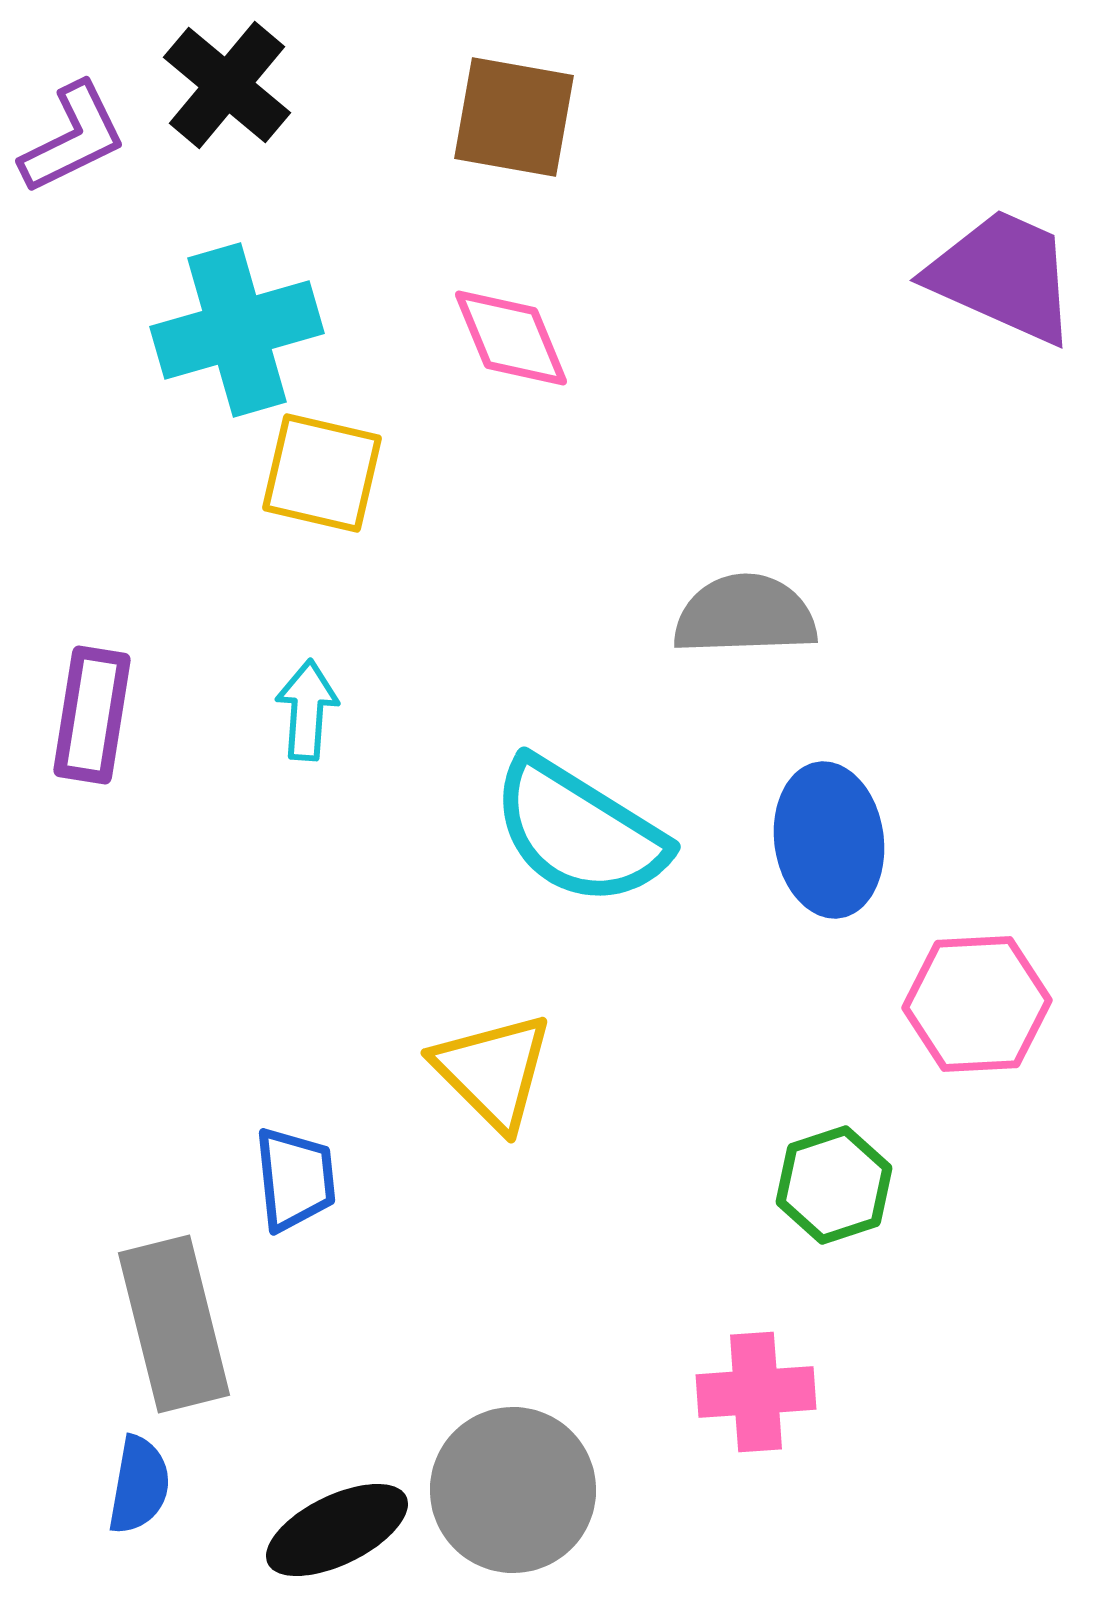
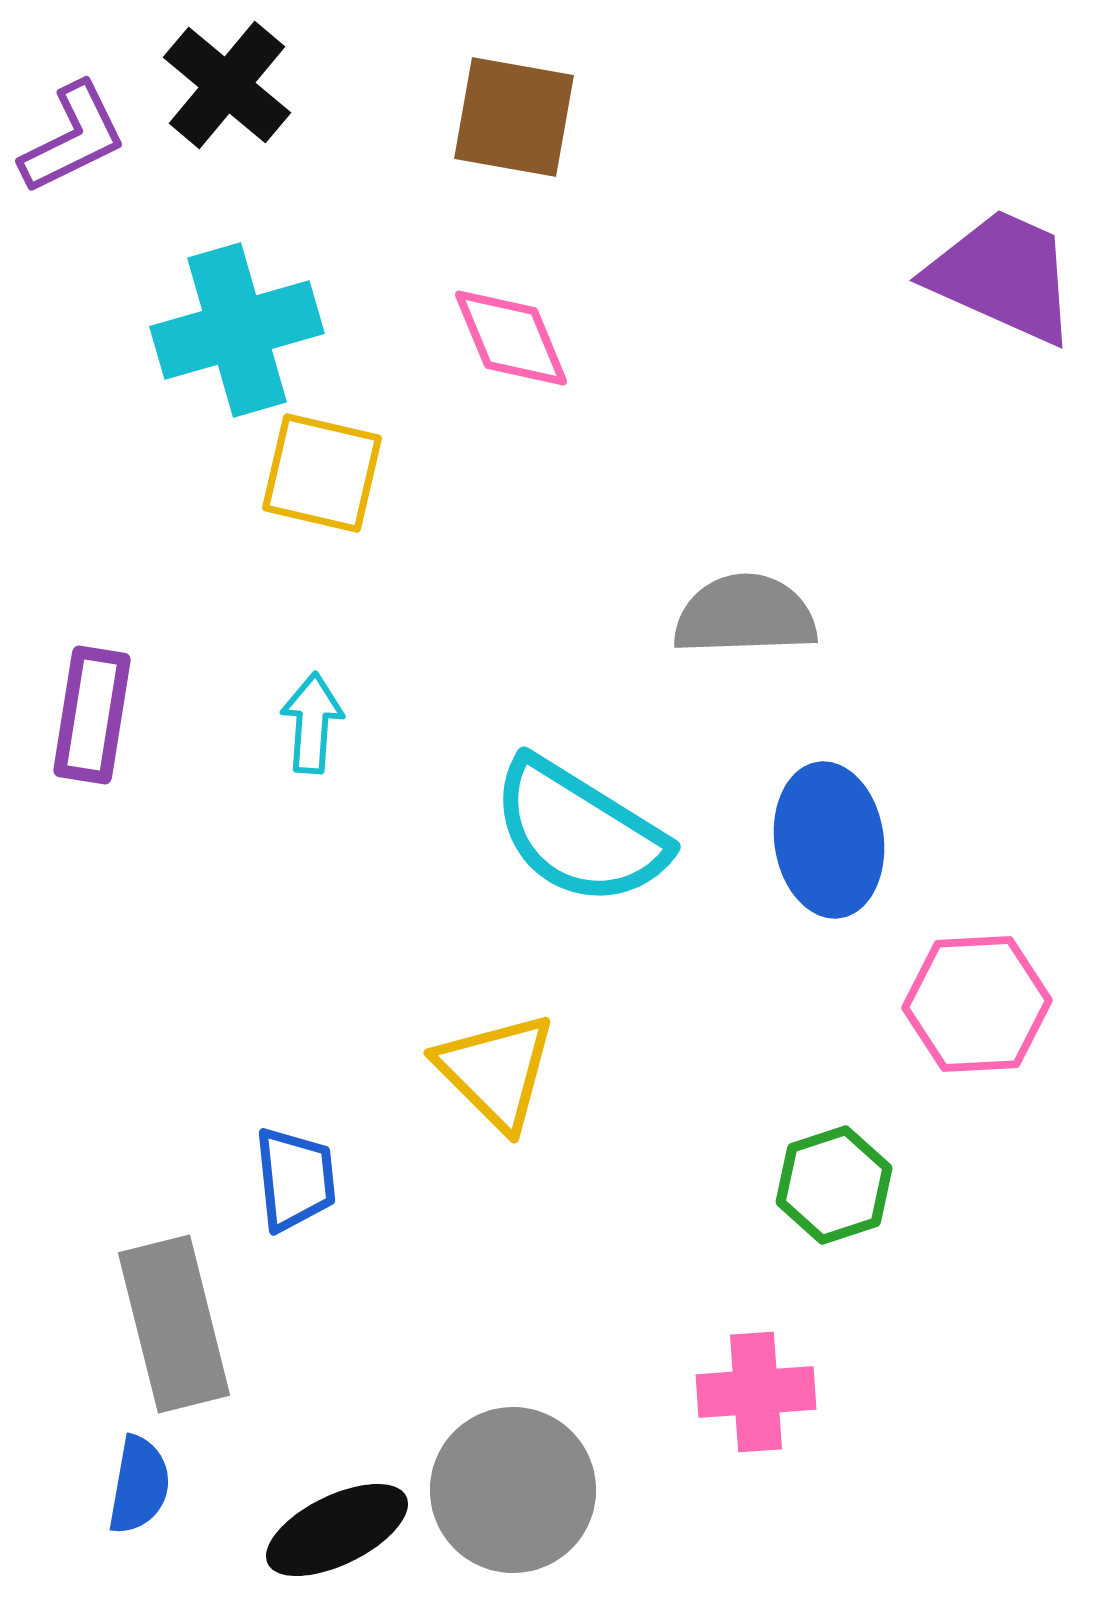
cyan arrow: moved 5 px right, 13 px down
yellow triangle: moved 3 px right
